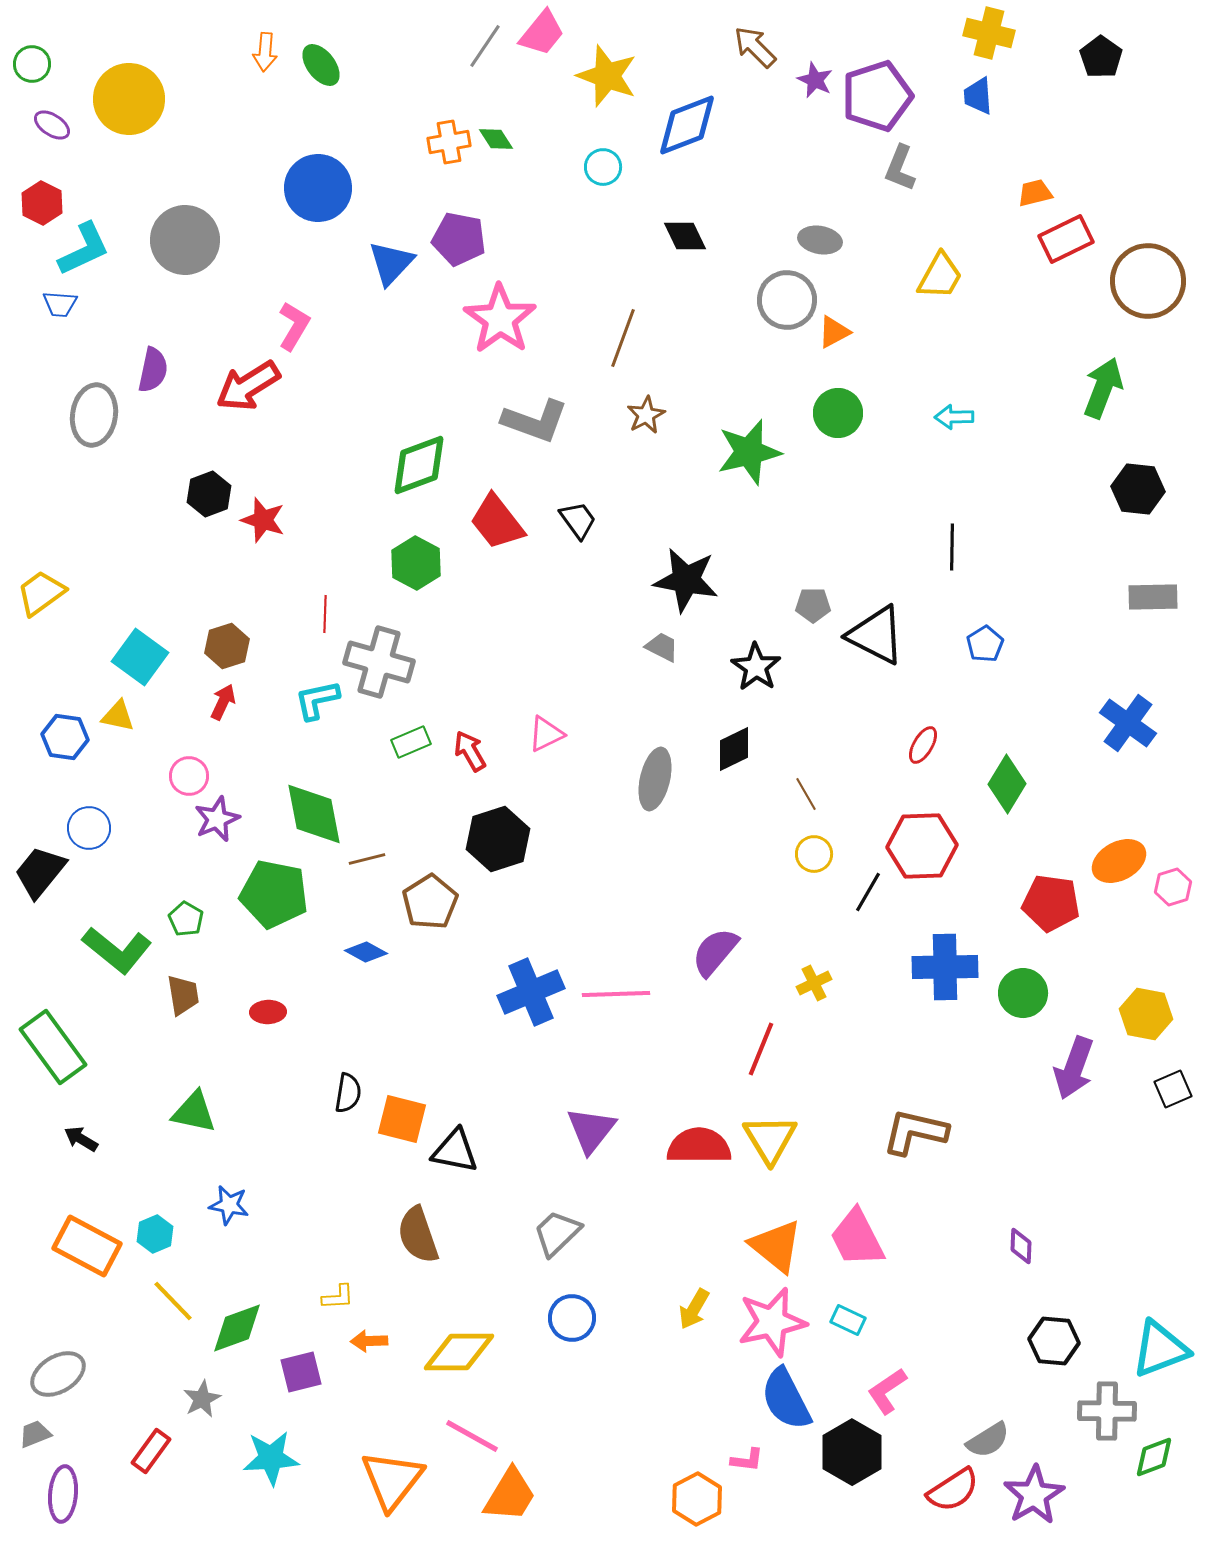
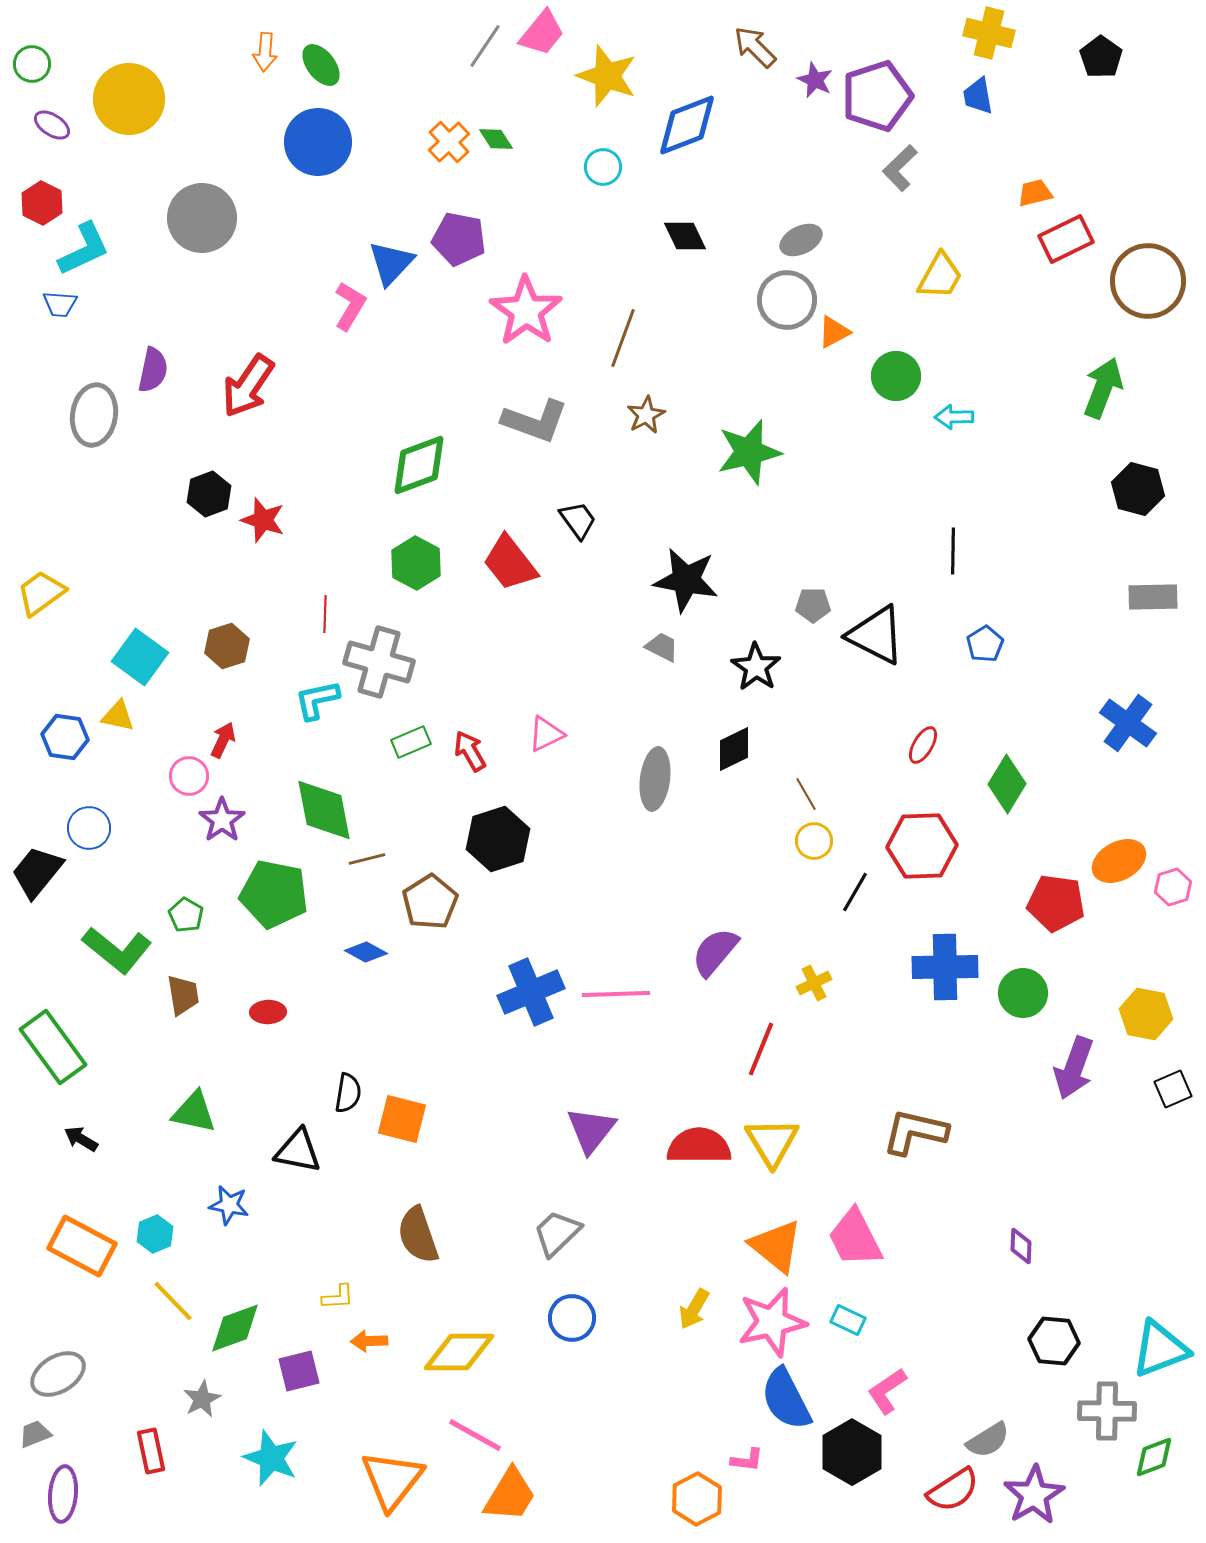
blue trapezoid at (978, 96): rotated 6 degrees counterclockwise
orange cross at (449, 142): rotated 33 degrees counterclockwise
gray L-shape at (900, 168): rotated 24 degrees clockwise
blue circle at (318, 188): moved 46 px up
gray circle at (185, 240): moved 17 px right, 22 px up
gray ellipse at (820, 240): moved 19 px left; rotated 36 degrees counterclockwise
pink star at (500, 319): moved 26 px right, 8 px up
pink L-shape at (294, 326): moved 56 px right, 20 px up
red arrow at (248, 386): rotated 24 degrees counterclockwise
green circle at (838, 413): moved 58 px right, 37 px up
black hexagon at (1138, 489): rotated 9 degrees clockwise
red trapezoid at (497, 522): moved 13 px right, 41 px down
black line at (952, 547): moved 1 px right, 4 px down
red arrow at (223, 702): moved 38 px down
gray ellipse at (655, 779): rotated 6 degrees counterclockwise
green diamond at (314, 814): moved 10 px right, 4 px up
purple star at (217, 819): moved 5 px right, 1 px down; rotated 12 degrees counterclockwise
yellow circle at (814, 854): moved 13 px up
black trapezoid at (40, 872): moved 3 px left
black line at (868, 892): moved 13 px left
red pentagon at (1051, 903): moved 5 px right
green pentagon at (186, 919): moved 4 px up
yellow triangle at (770, 1139): moved 2 px right, 3 px down
black triangle at (455, 1151): moved 157 px left
pink trapezoid at (857, 1238): moved 2 px left
orange rectangle at (87, 1246): moved 5 px left
green diamond at (237, 1328): moved 2 px left
purple square at (301, 1372): moved 2 px left, 1 px up
pink line at (472, 1436): moved 3 px right, 1 px up
red rectangle at (151, 1451): rotated 48 degrees counterclockwise
cyan star at (271, 1458): rotated 26 degrees clockwise
